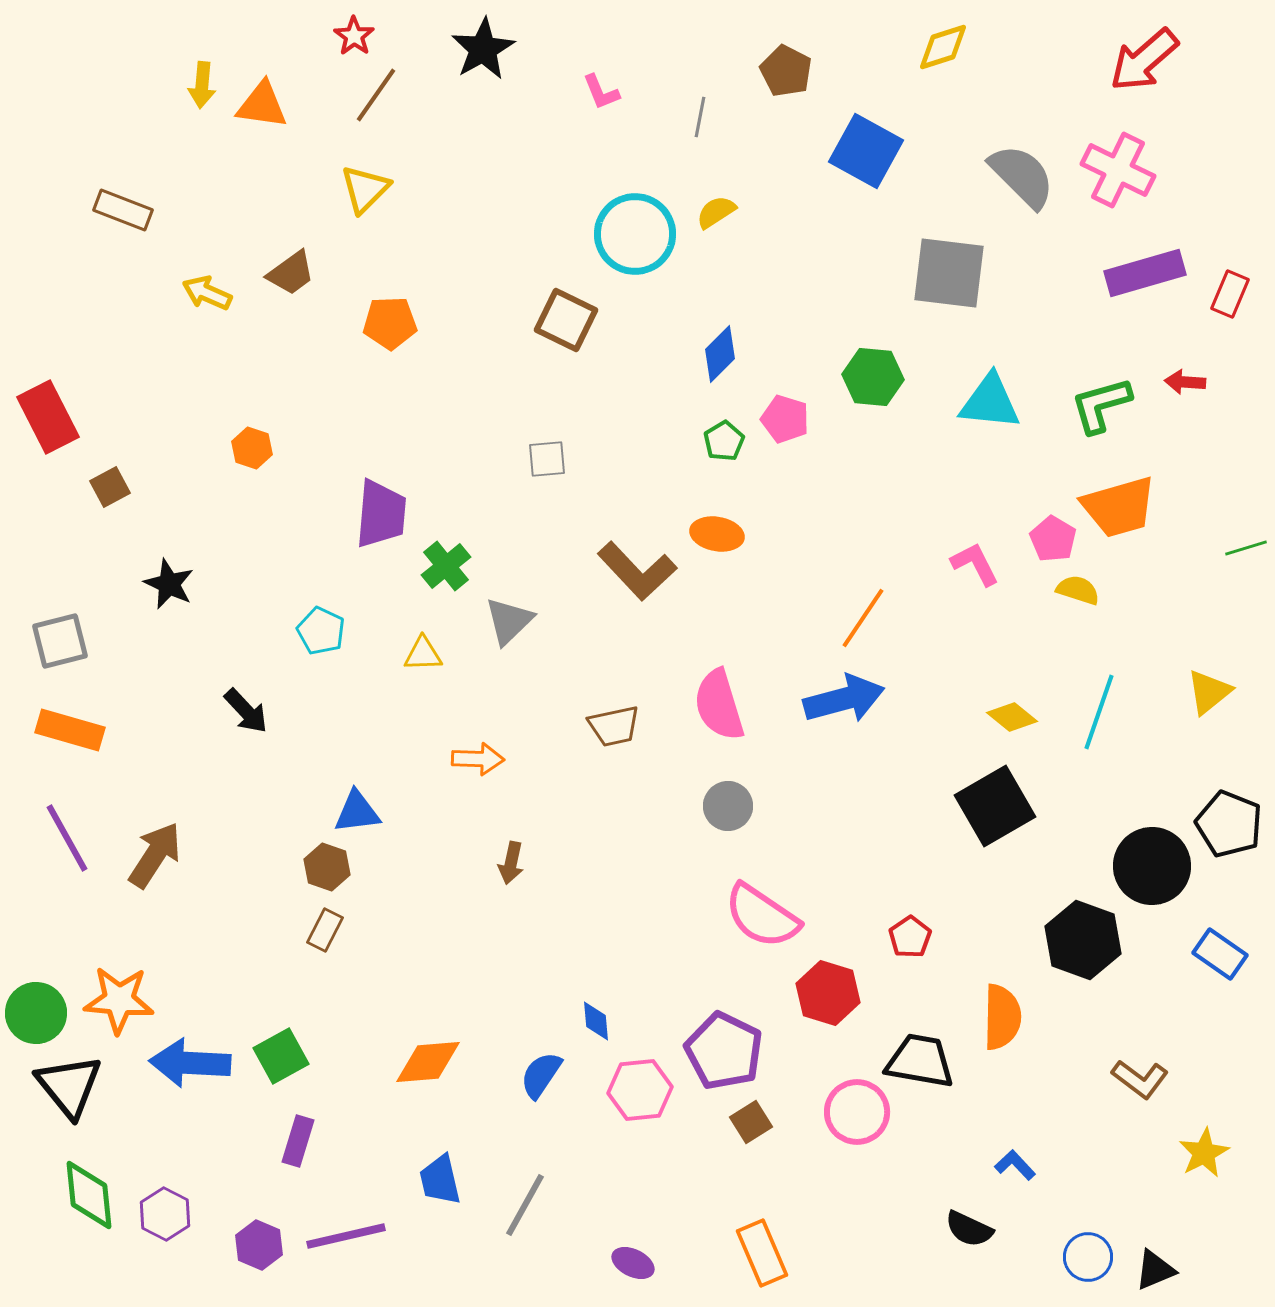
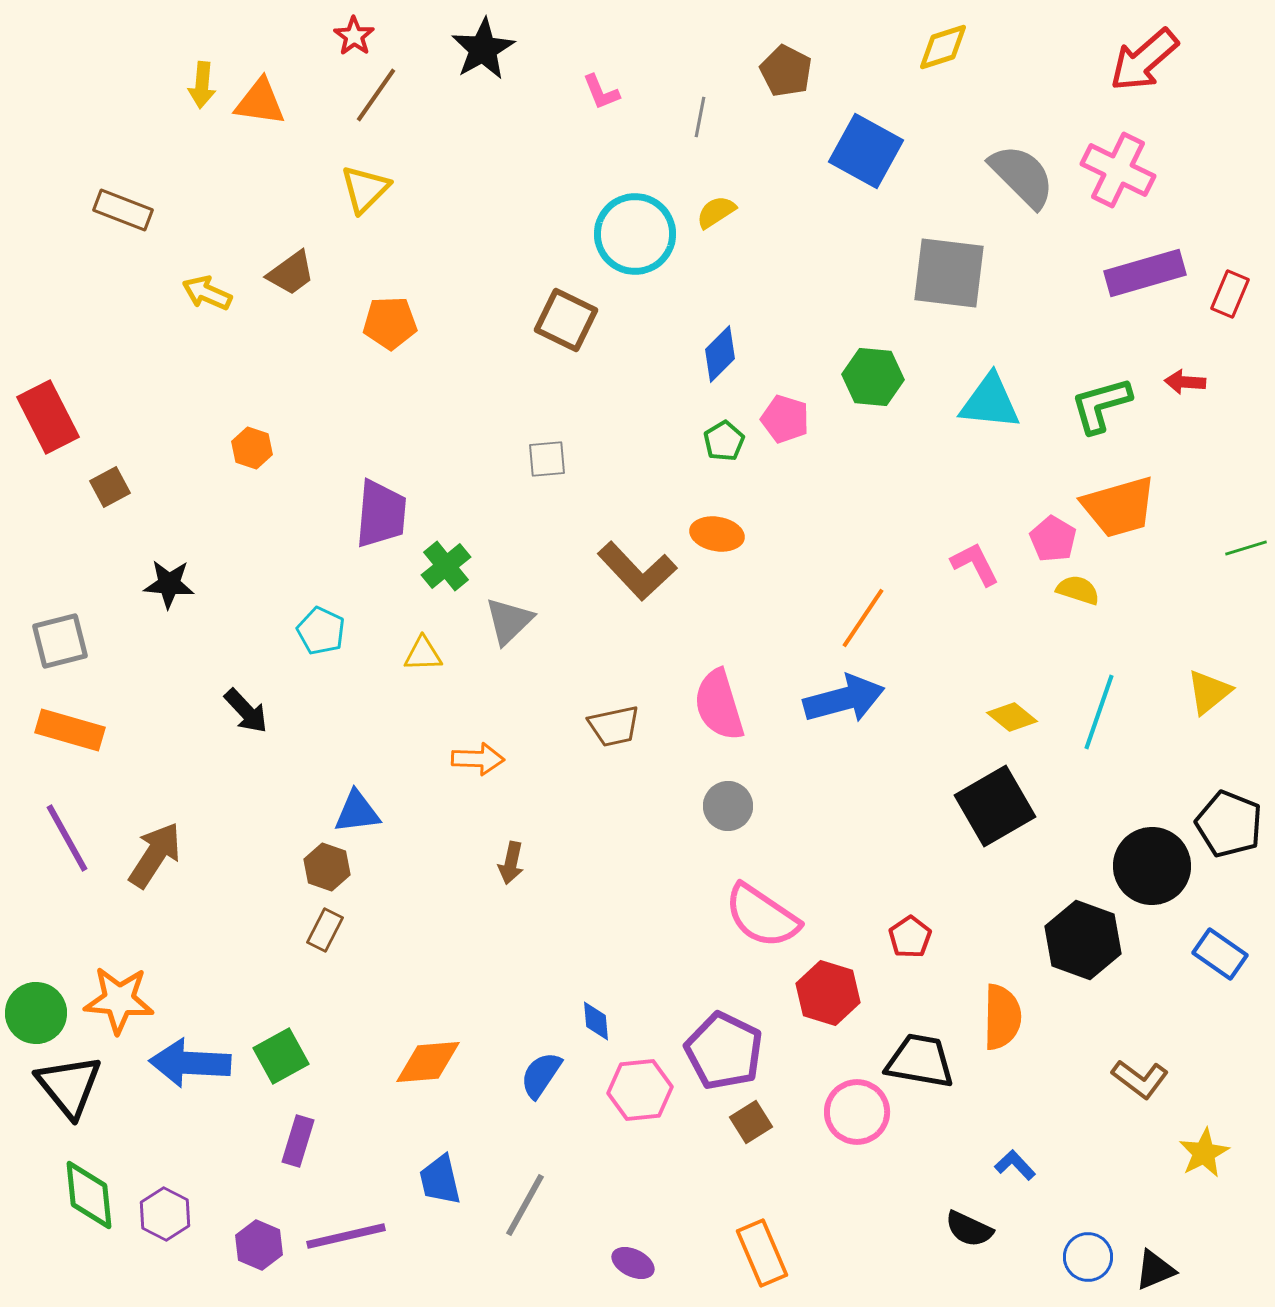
orange triangle at (262, 105): moved 2 px left, 3 px up
black star at (169, 584): rotated 21 degrees counterclockwise
